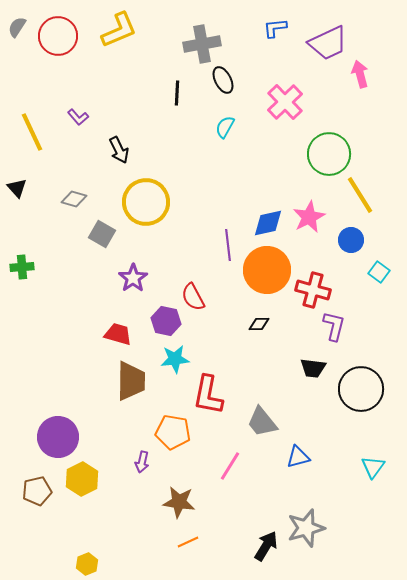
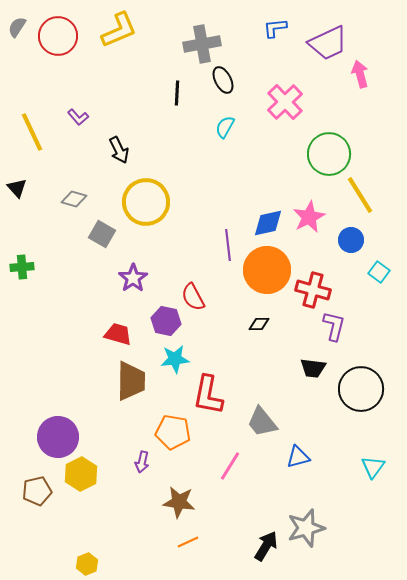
yellow hexagon at (82, 479): moved 1 px left, 5 px up
